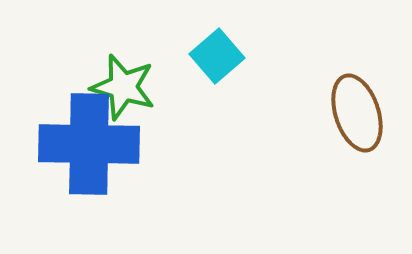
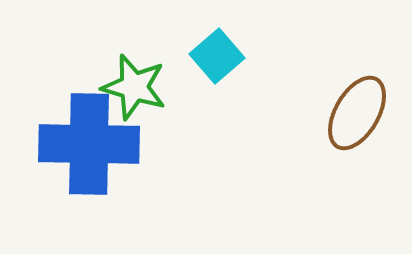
green star: moved 11 px right
brown ellipse: rotated 48 degrees clockwise
